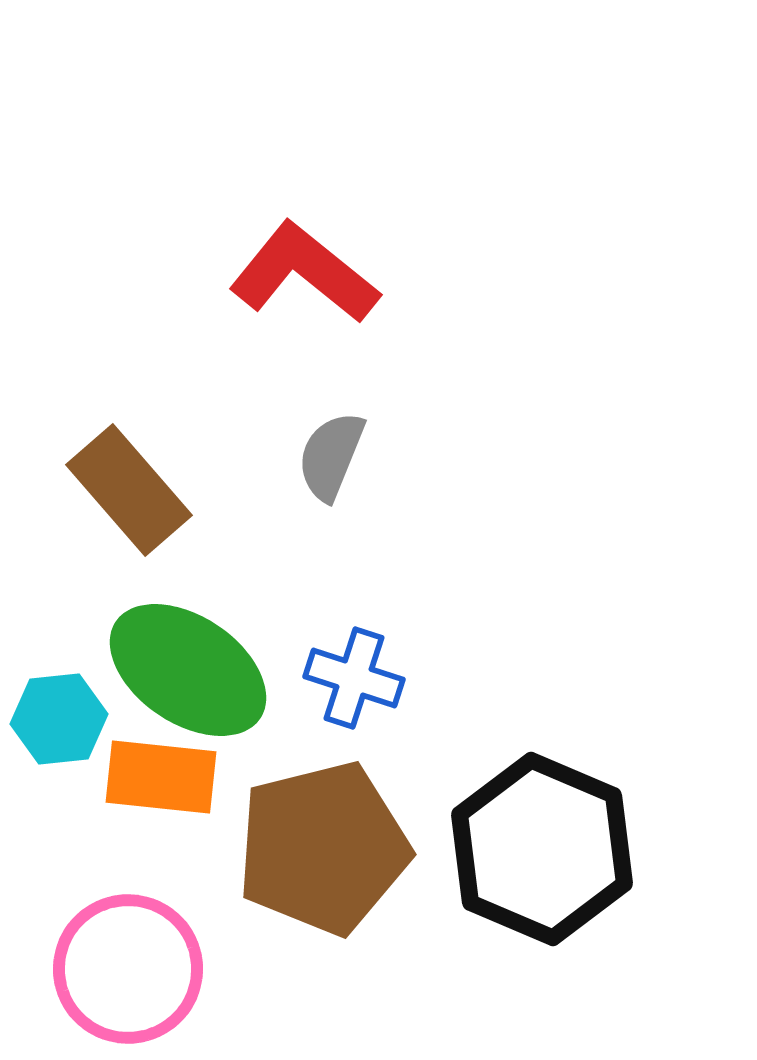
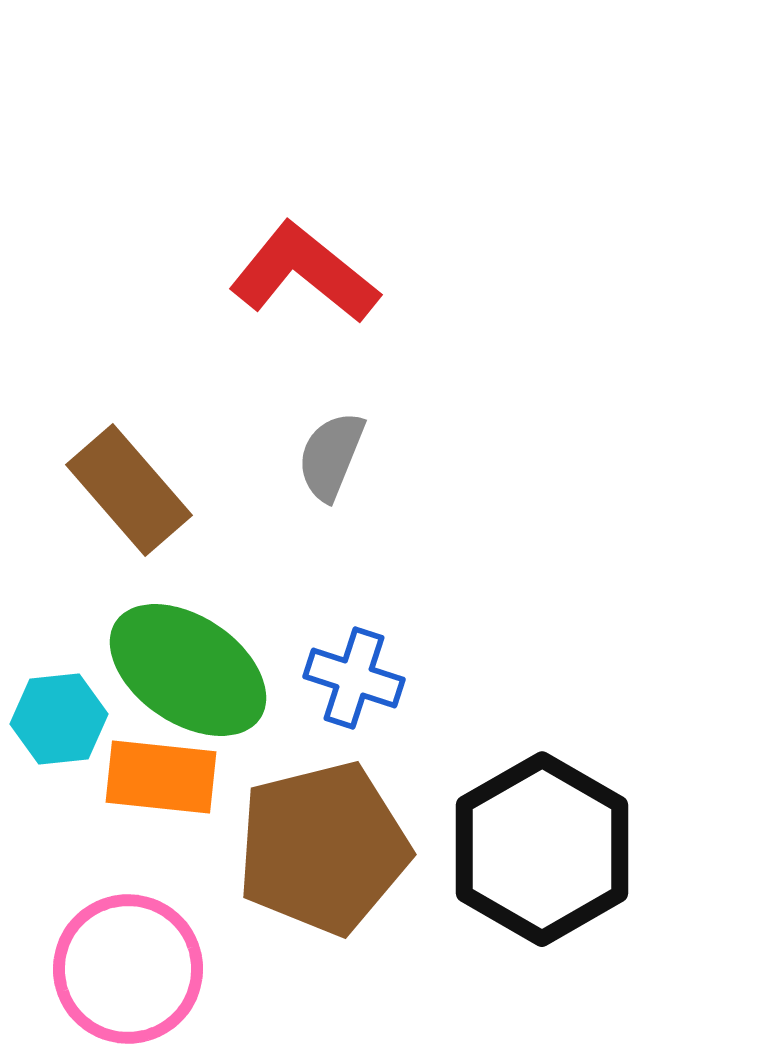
black hexagon: rotated 7 degrees clockwise
